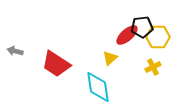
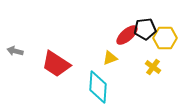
black pentagon: moved 3 px right, 2 px down
yellow hexagon: moved 7 px right, 1 px down
yellow triangle: rotated 21 degrees clockwise
yellow cross: rotated 28 degrees counterclockwise
cyan diamond: rotated 12 degrees clockwise
